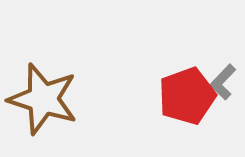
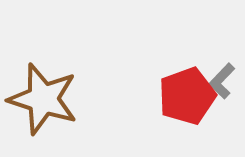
gray L-shape: moved 1 px left, 1 px up
